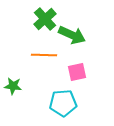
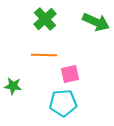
green arrow: moved 24 px right, 13 px up
pink square: moved 7 px left, 2 px down
